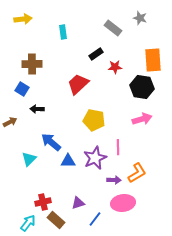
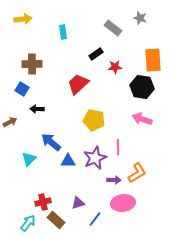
pink arrow: rotated 144 degrees counterclockwise
